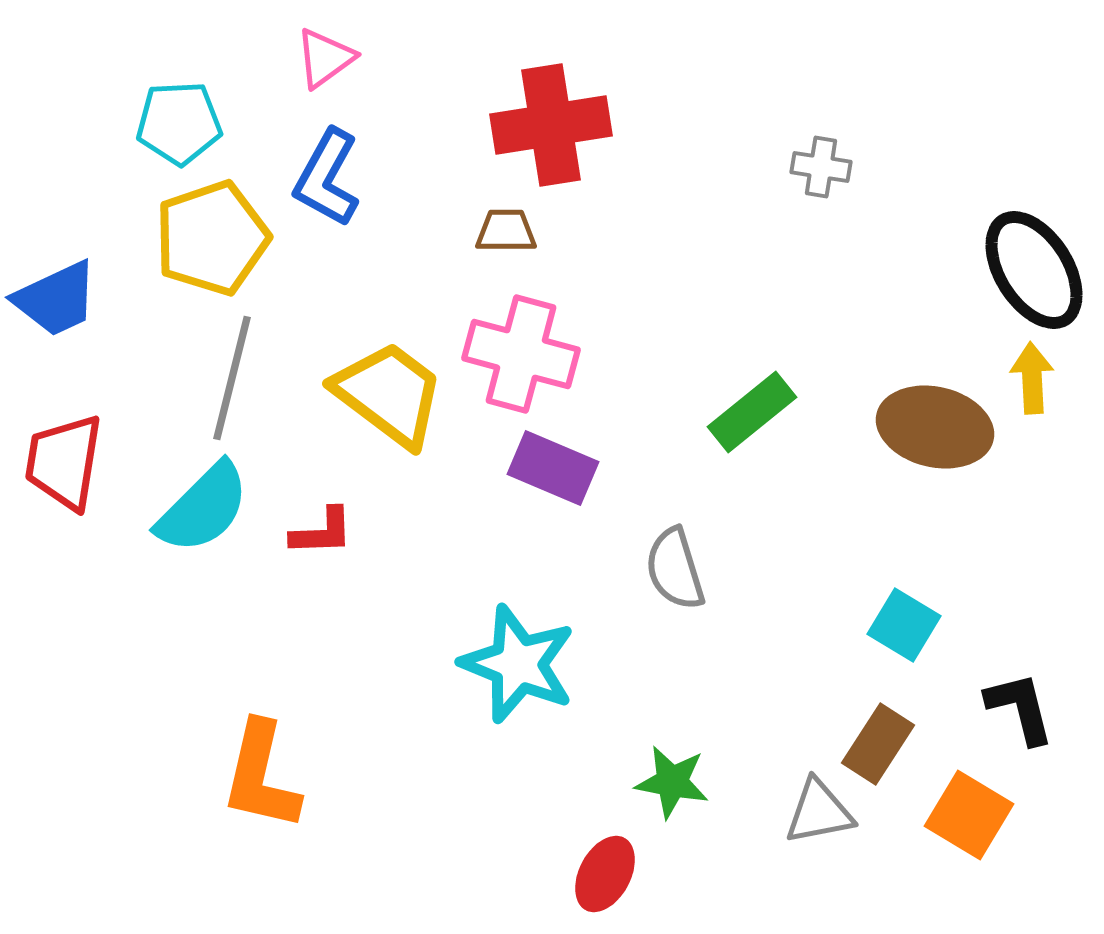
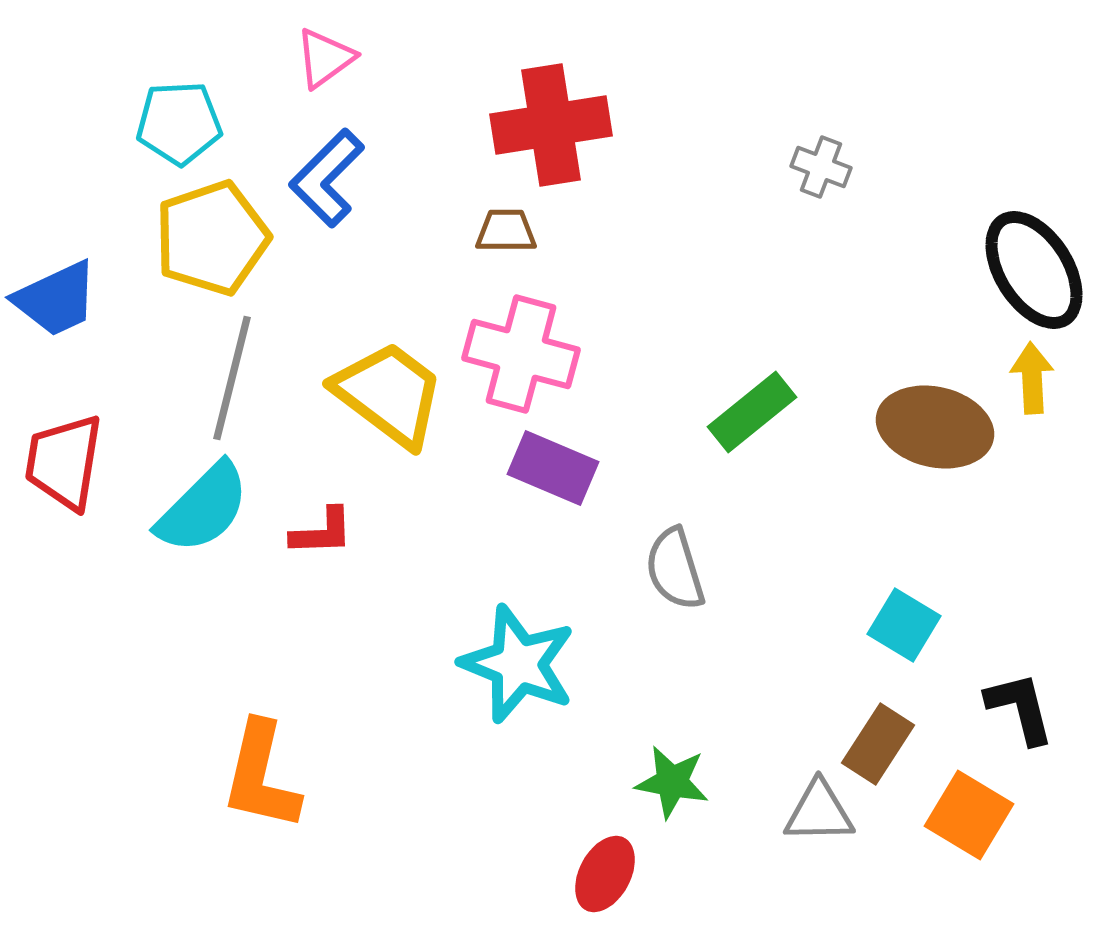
gray cross: rotated 12 degrees clockwise
blue L-shape: rotated 16 degrees clockwise
gray triangle: rotated 10 degrees clockwise
